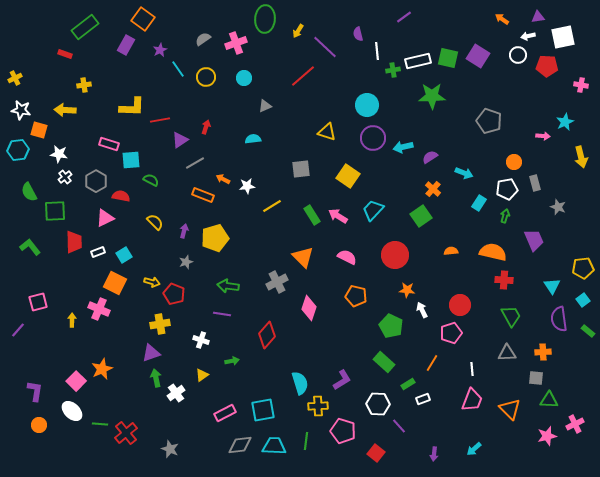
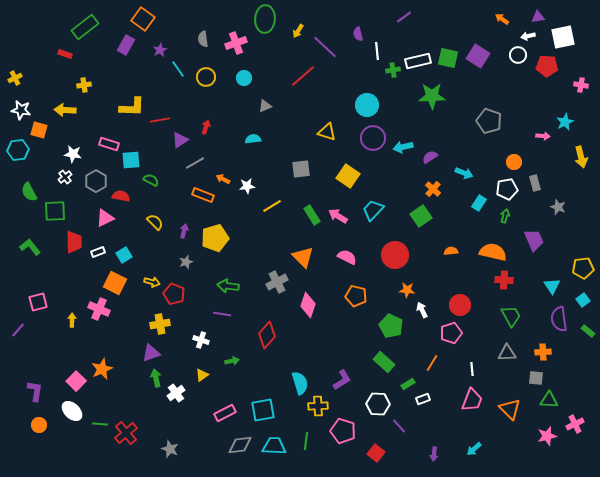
gray semicircle at (203, 39): rotated 63 degrees counterclockwise
white star at (59, 154): moved 14 px right
pink diamond at (309, 308): moved 1 px left, 3 px up
